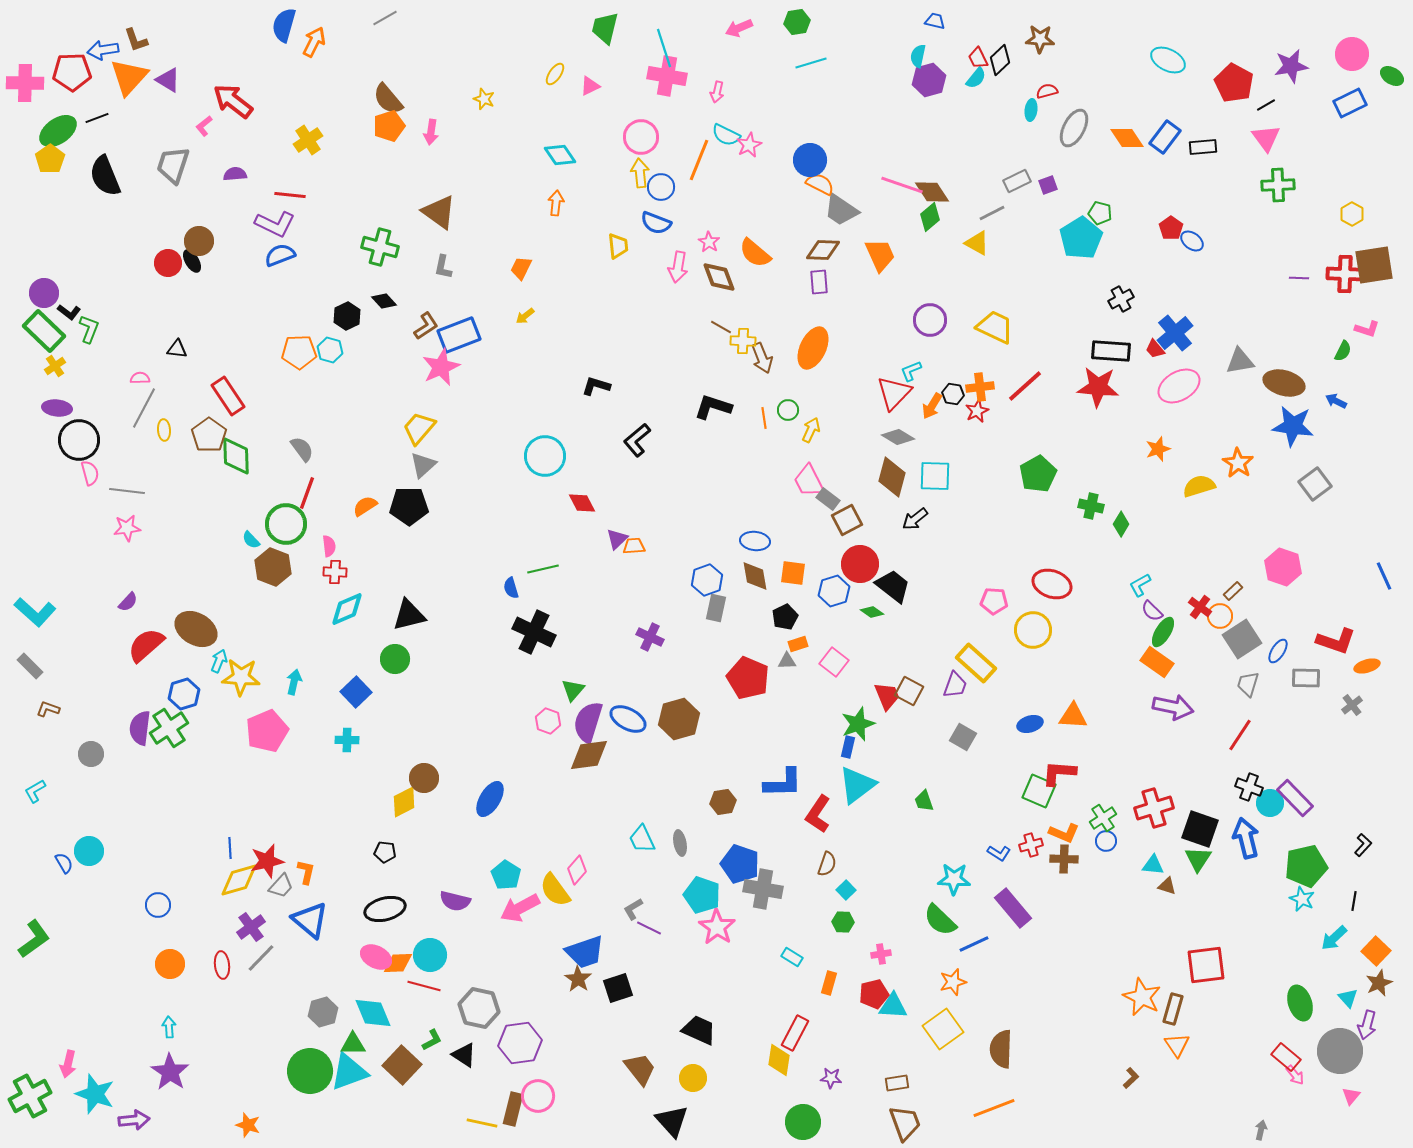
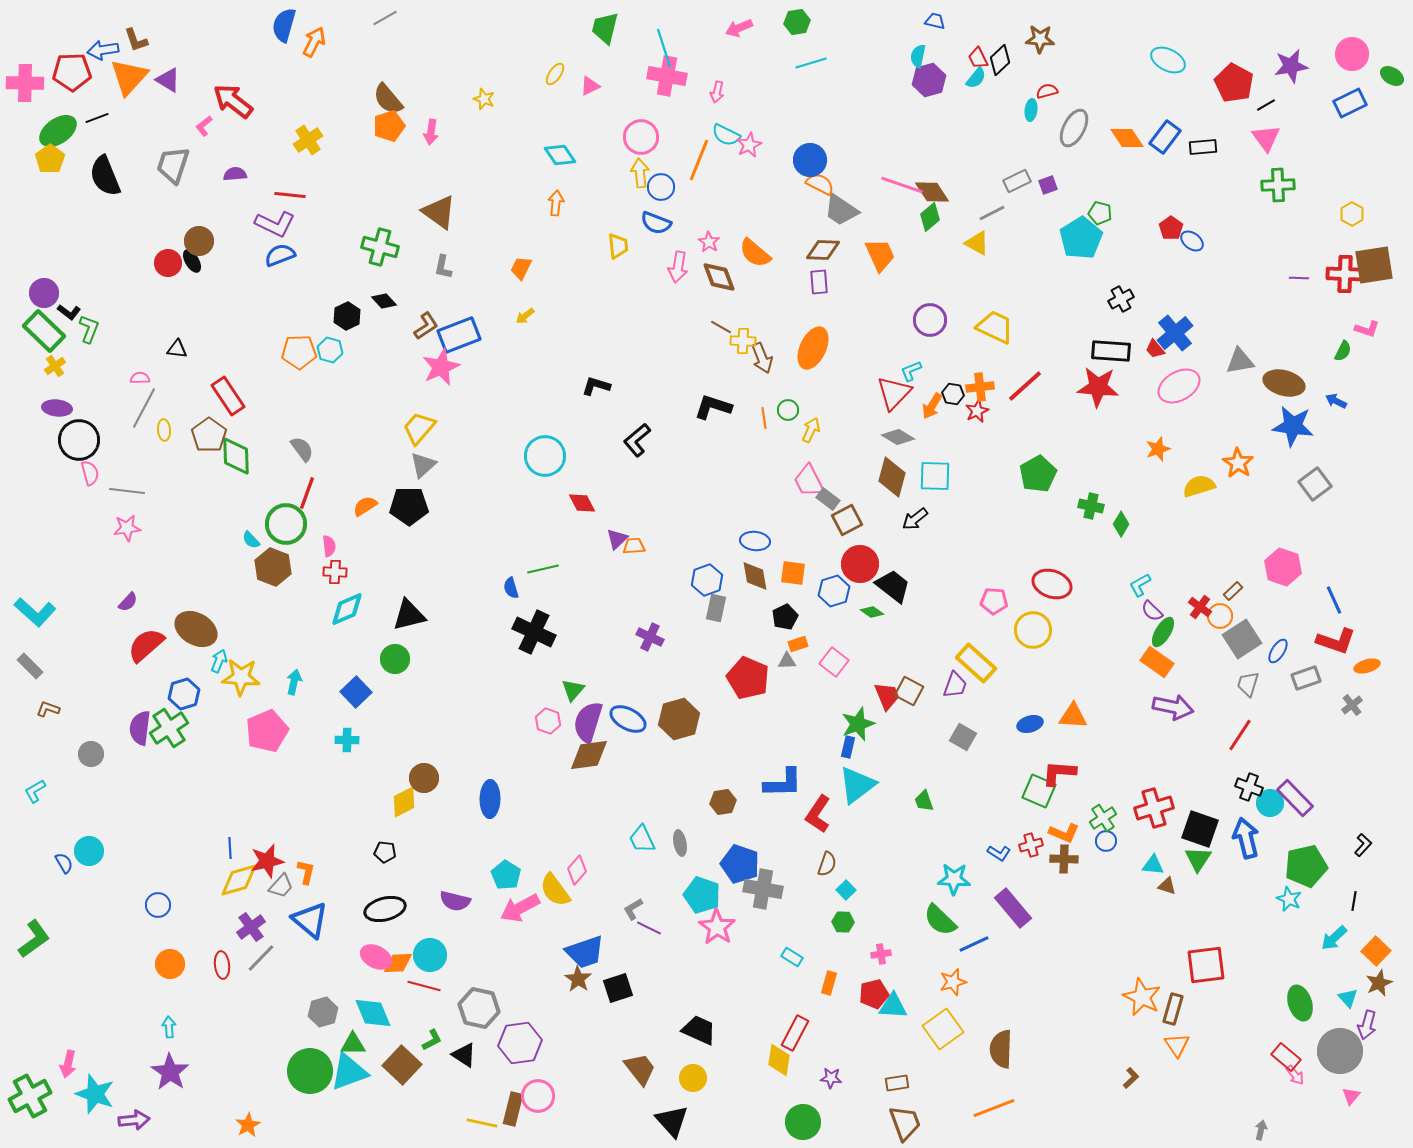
blue line at (1384, 576): moved 50 px left, 24 px down
gray rectangle at (1306, 678): rotated 20 degrees counterclockwise
blue ellipse at (490, 799): rotated 30 degrees counterclockwise
cyan star at (1302, 899): moved 13 px left
orange star at (248, 1125): rotated 25 degrees clockwise
